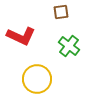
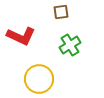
green cross: moved 1 px right, 1 px up; rotated 20 degrees clockwise
yellow circle: moved 2 px right
